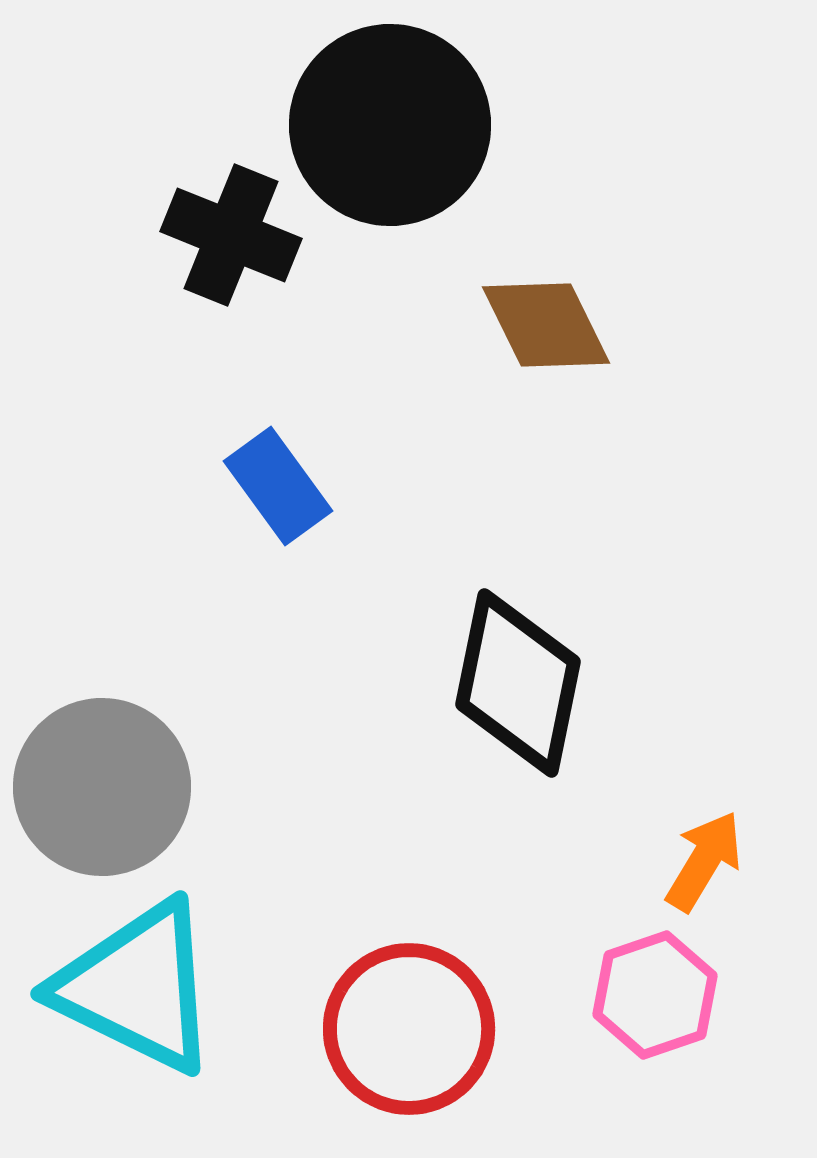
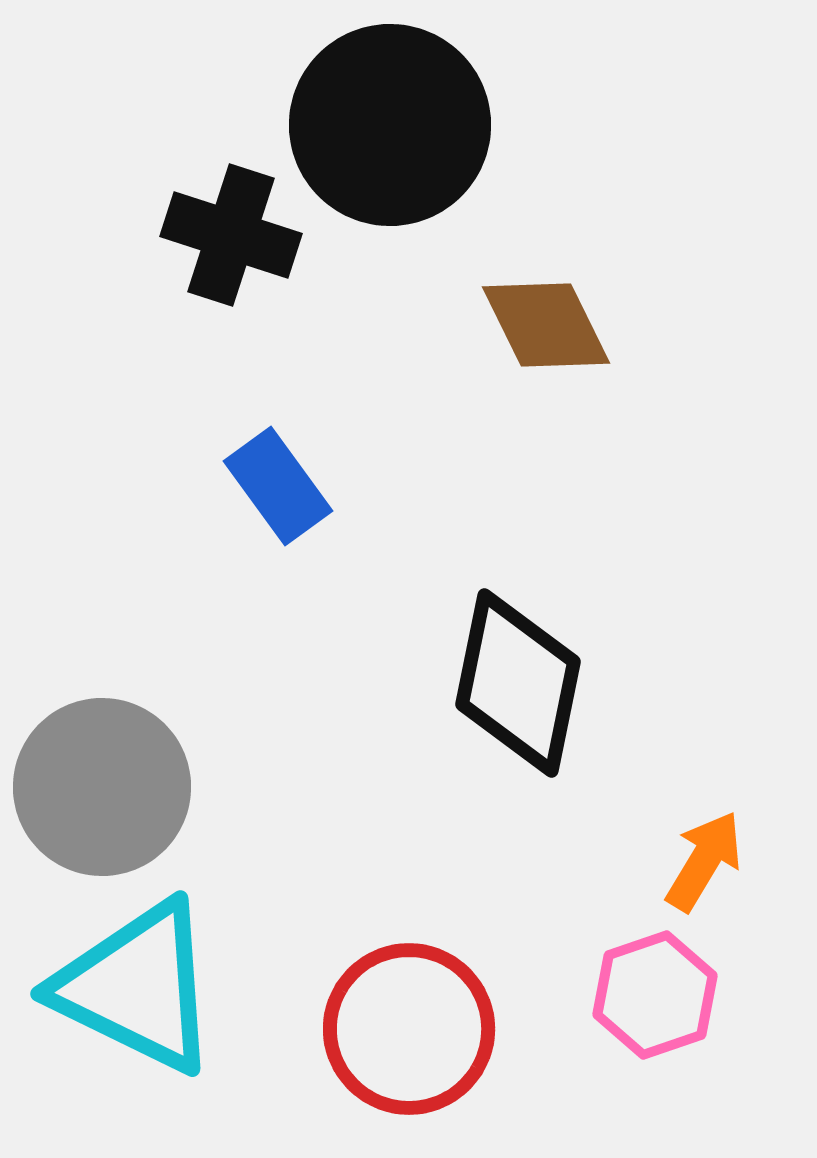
black cross: rotated 4 degrees counterclockwise
